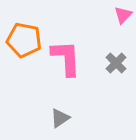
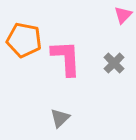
gray cross: moved 2 px left
gray triangle: rotated 10 degrees counterclockwise
